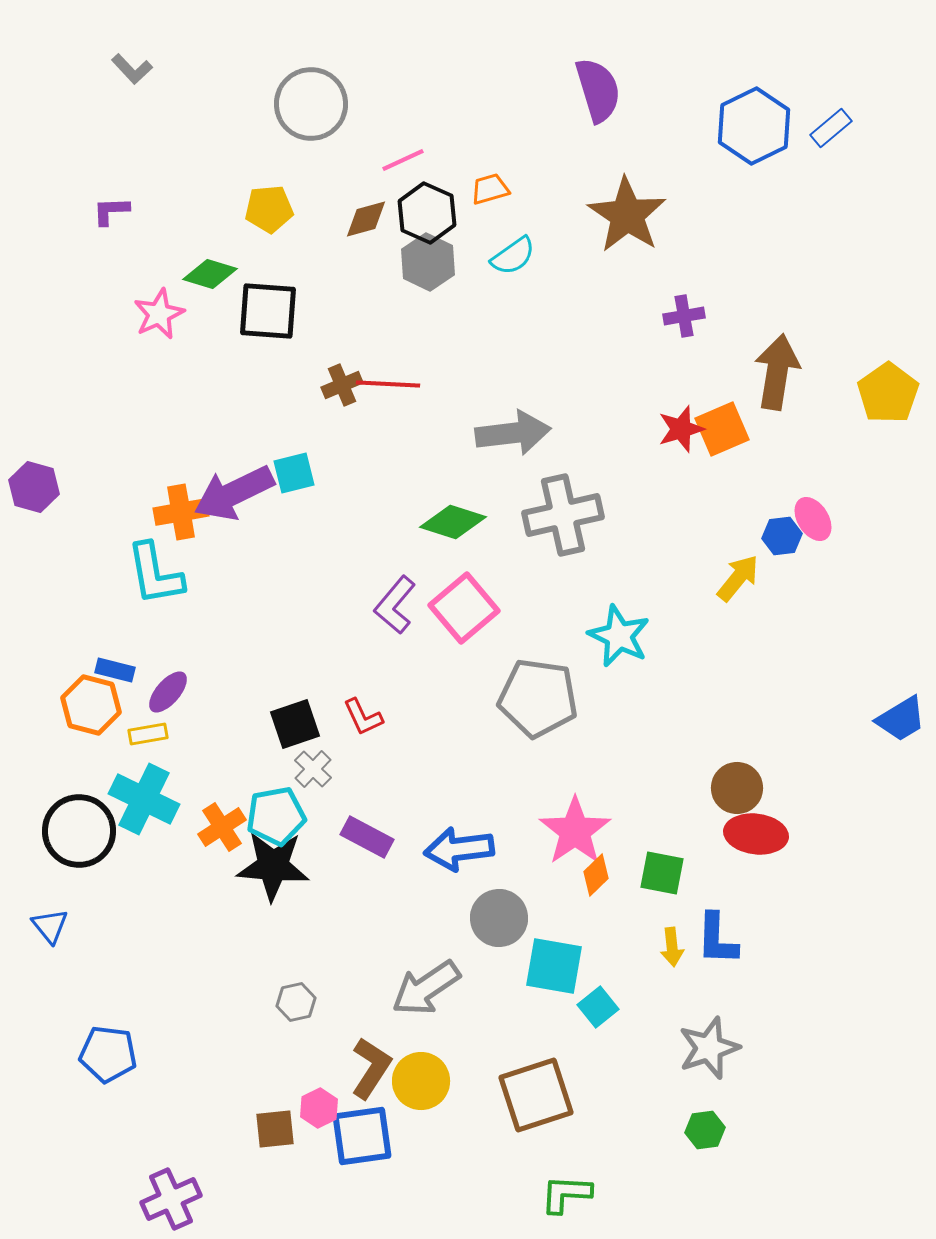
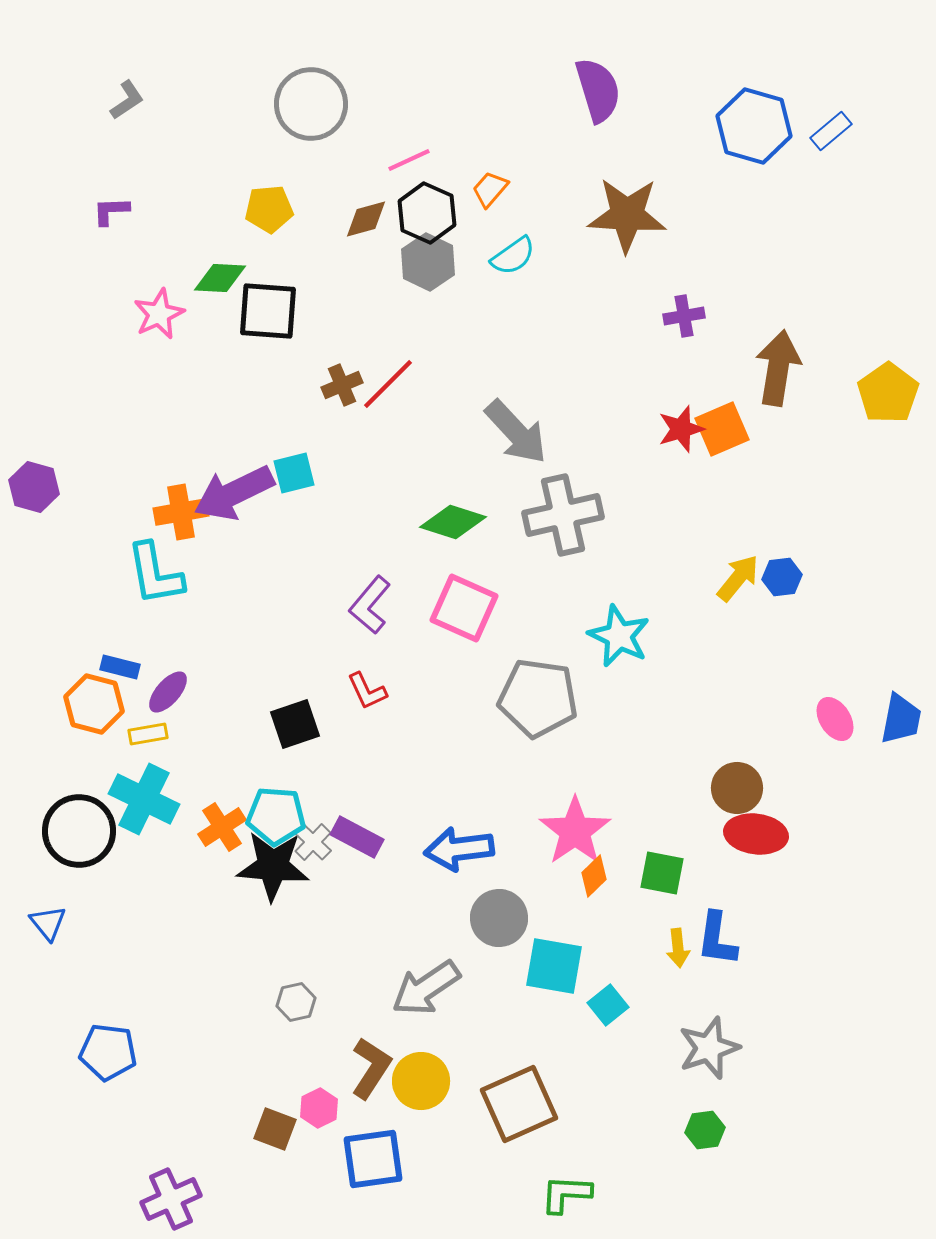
gray L-shape at (132, 69): moved 5 px left, 31 px down; rotated 81 degrees counterclockwise
blue hexagon at (754, 126): rotated 18 degrees counterclockwise
blue rectangle at (831, 128): moved 3 px down
pink line at (403, 160): moved 6 px right
orange trapezoid at (490, 189): rotated 33 degrees counterclockwise
brown star at (627, 215): rotated 30 degrees counterclockwise
green diamond at (210, 274): moved 10 px right, 4 px down; rotated 14 degrees counterclockwise
brown arrow at (777, 372): moved 1 px right, 4 px up
red line at (388, 384): rotated 48 degrees counterclockwise
gray arrow at (513, 433): moved 3 px right, 1 px up; rotated 54 degrees clockwise
pink ellipse at (813, 519): moved 22 px right, 200 px down
blue hexagon at (782, 536): moved 41 px down
purple L-shape at (395, 605): moved 25 px left
pink square at (464, 608): rotated 26 degrees counterclockwise
blue rectangle at (115, 670): moved 5 px right, 3 px up
orange hexagon at (91, 705): moved 3 px right, 1 px up
red L-shape at (363, 717): moved 4 px right, 26 px up
blue trapezoid at (901, 719): rotated 48 degrees counterclockwise
gray cross at (313, 769): moved 73 px down
cyan pentagon at (276, 816): rotated 14 degrees clockwise
purple rectangle at (367, 837): moved 10 px left
orange diamond at (596, 875): moved 2 px left, 1 px down
blue triangle at (50, 926): moved 2 px left, 3 px up
blue L-shape at (717, 939): rotated 6 degrees clockwise
yellow arrow at (672, 947): moved 6 px right, 1 px down
cyan square at (598, 1007): moved 10 px right, 2 px up
blue pentagon at (108, 1054): moved 2 px up
brown square at (536, 1095): moved 17 px left, 9 px down; rotated 6 degrees counterclockwise
brown square at (275, 1129): rotated 27 degrees clockwise
blue square at (362, 1136): moved 11 px right, 23 px down
